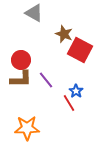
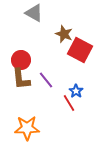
brown L-shape: rotated 85 degrees clockwise
